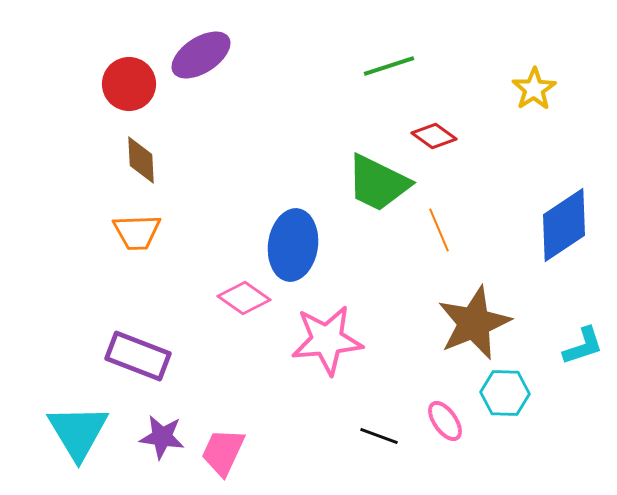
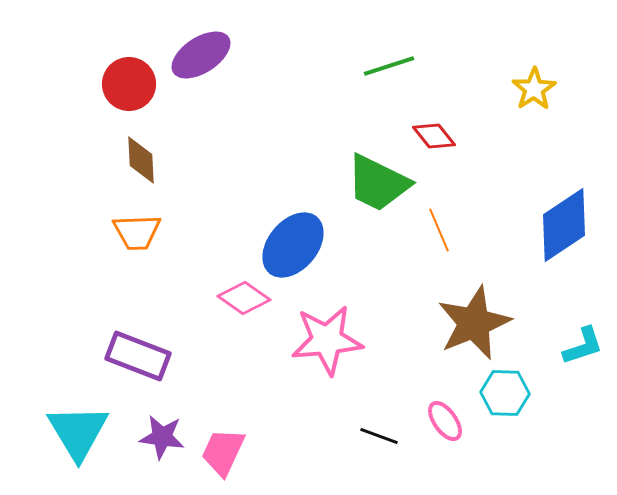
red diamond: rotated 15 degrees clockwise
blue ellipse: rotated 32 degrees clockwise
